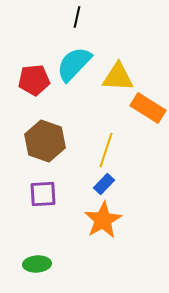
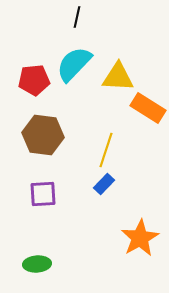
brown hexagon: moved 2 px left, 6 px up; rotated 12 degrees counterclockwise
orange star: moved 37 px right, 18 px down
